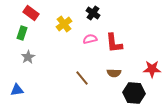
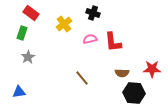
black cross: rotated 16 degrees counterclockwise
red L-shape: moved 1 px left, 1 px up
brown semicircle: moved 8 px right
blue triangle: moved 2 px right, 2 px down
